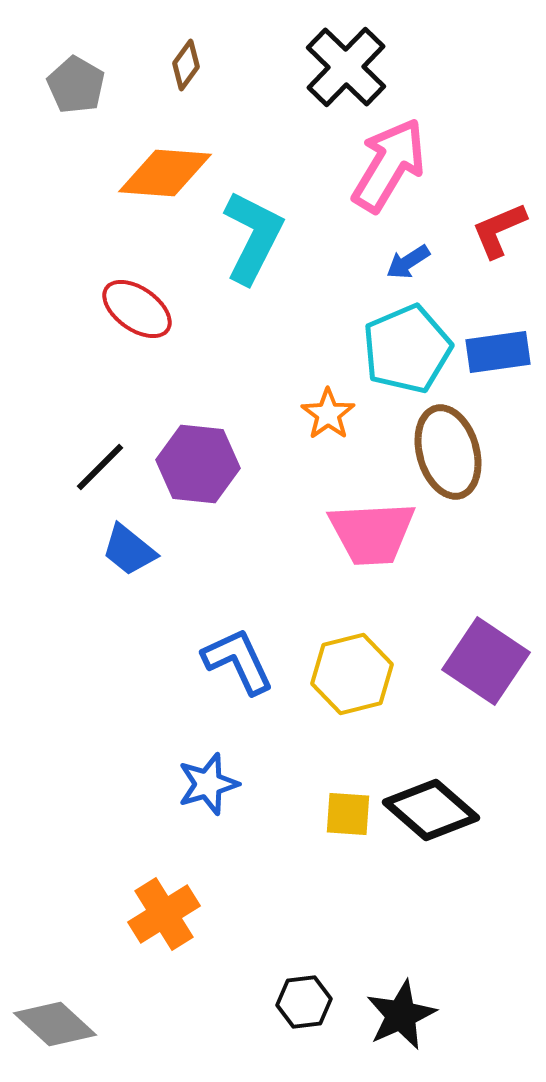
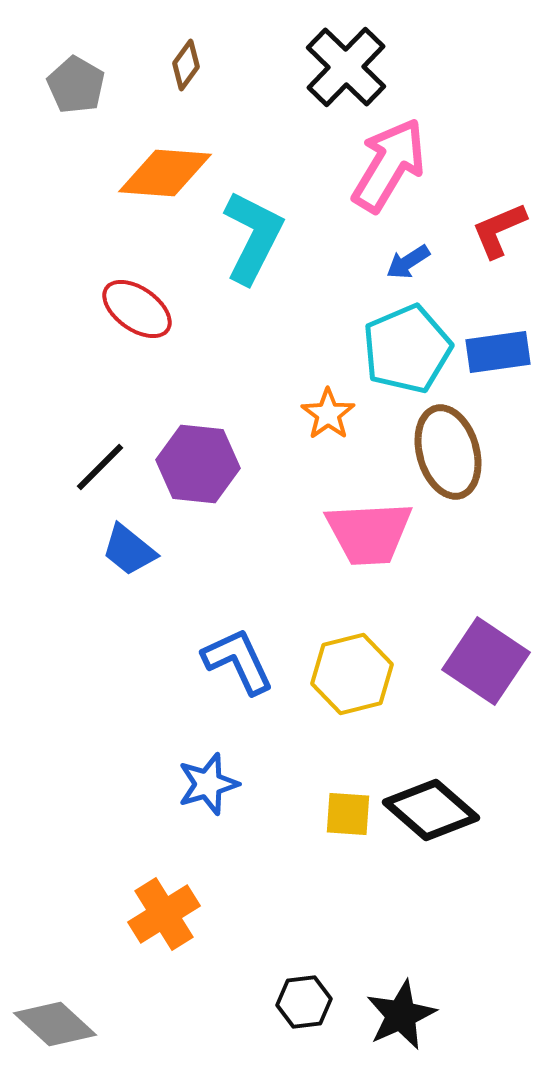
pink trapezoid: moved 3 px left
